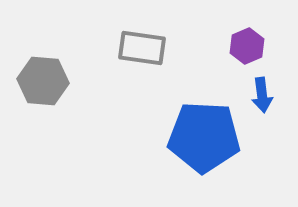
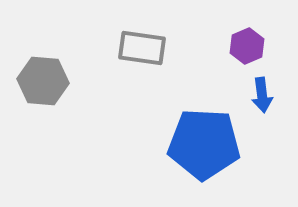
blue pentagon: moved 7 px down
